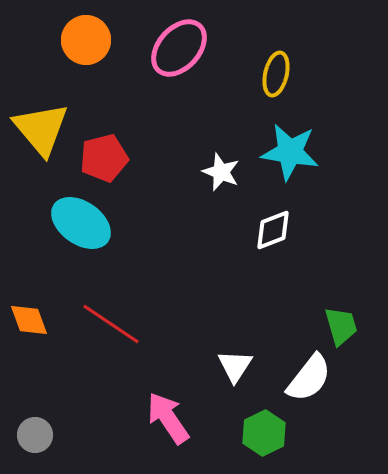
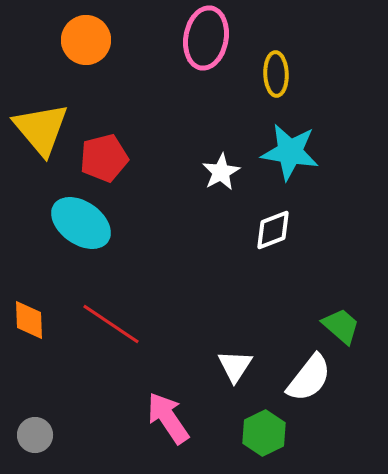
pink ellipse: moved 27 px right, 10 px up; rotated 32 degrees counterclockwise
yellow ellipse: rotated 15 degrees counterclockwise
white star: rotated 21 degrees clockwise
orange diamond: rotated 18 degrees clockwise
green trapezoid: rotated 33 degrees counterclockwise
